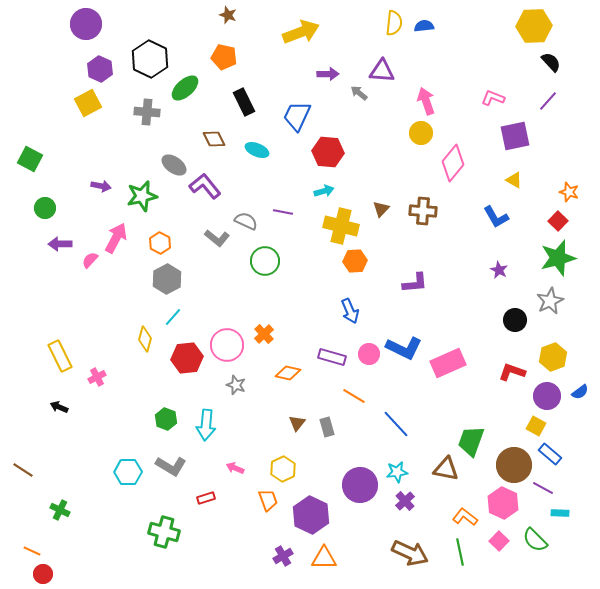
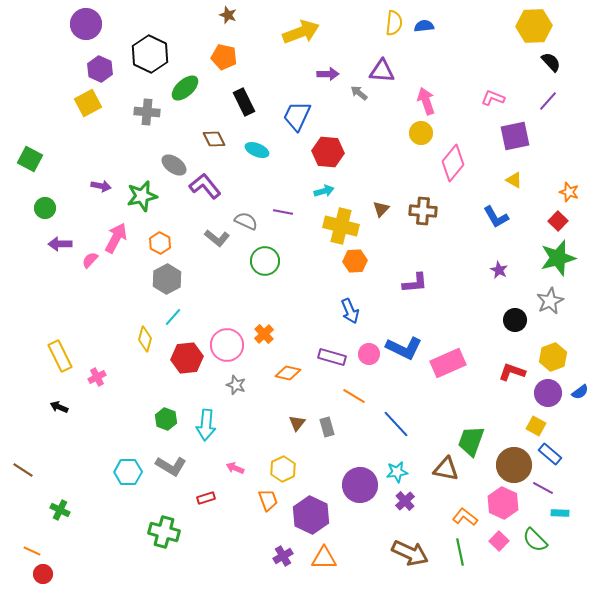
black hexagon at (150, 59): moved 5 px up
purple circle at (547, 396): moved 1 px right, 3 px up
